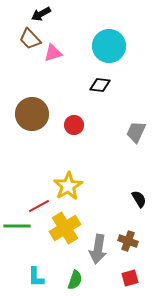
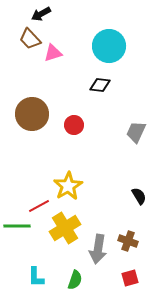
black semicircle: moved 3 px up
